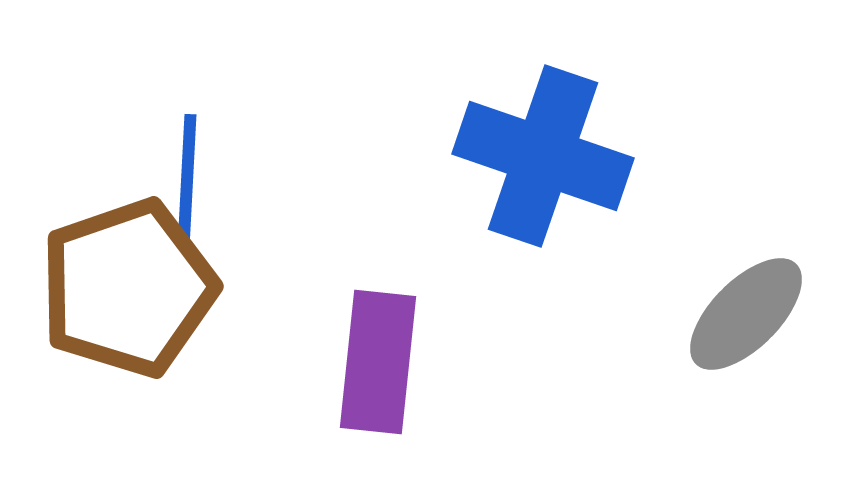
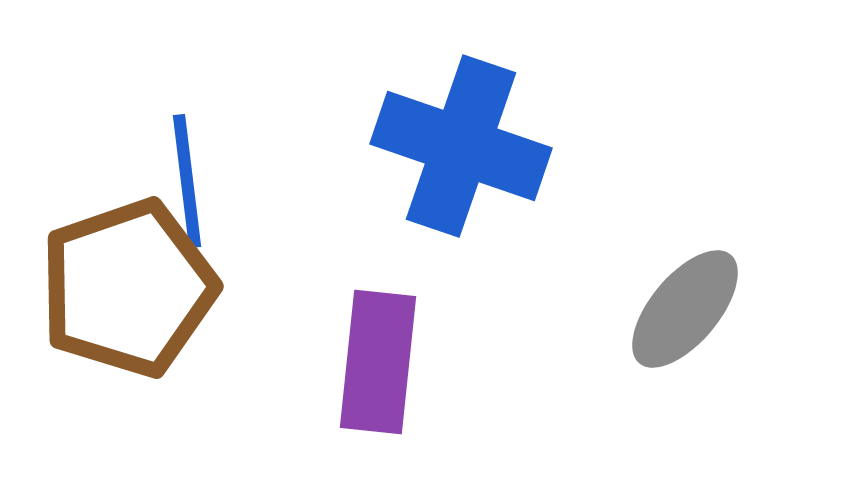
blue cross: moved 82 px left, 10 px up
blue line: rotated 10 degrees counterclockwise
gray ellipse: moved 61 px left, 5 px up; rotated 5 degrees counterclockwise
